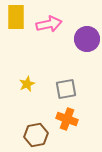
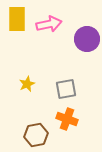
yellow rectangle: moved 1 px right, 2 px down
